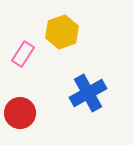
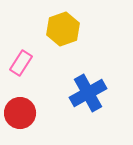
yellow hexagon: moved 1 px right, 3 px up
pink rectangle: moved 2 px left, 9 px down
